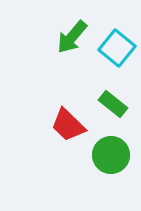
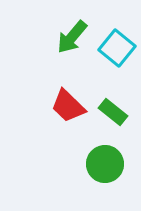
green rectangle: moved 8 px down
red trapezoid: moved 19 px up
green circle: moved 6 px left, 9 px down
